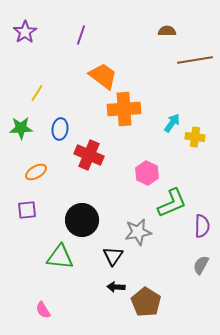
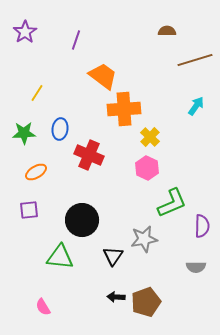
purple line: moved 5 px left, 5 px down
brown line: rotated 8 degrees counterclockwise
cyan arrow: moved 24 px right, 17 px up
green star: moved 3 px right, 5 px down
yellow cross: moved 45 px left; rotated 36 degrees clockwise
pink hexagon: moved 5 px up
purple square: moved 2 px right
gray star: moved 6 px right, 7 px down
gray semicircle: moved 5 px left, 2 px down; rotated 120 degrees counterclockwise
black arrow: moved 10 px down
brown pentagon: rotated 20 degrees clockwise
pink semicircle: moved 3 px up
